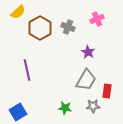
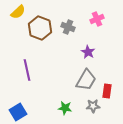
brown hexagon: rotated 10 degrees counterclockwise
